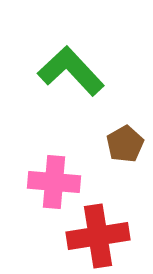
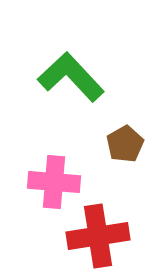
green L-shape: moved 6 px down
